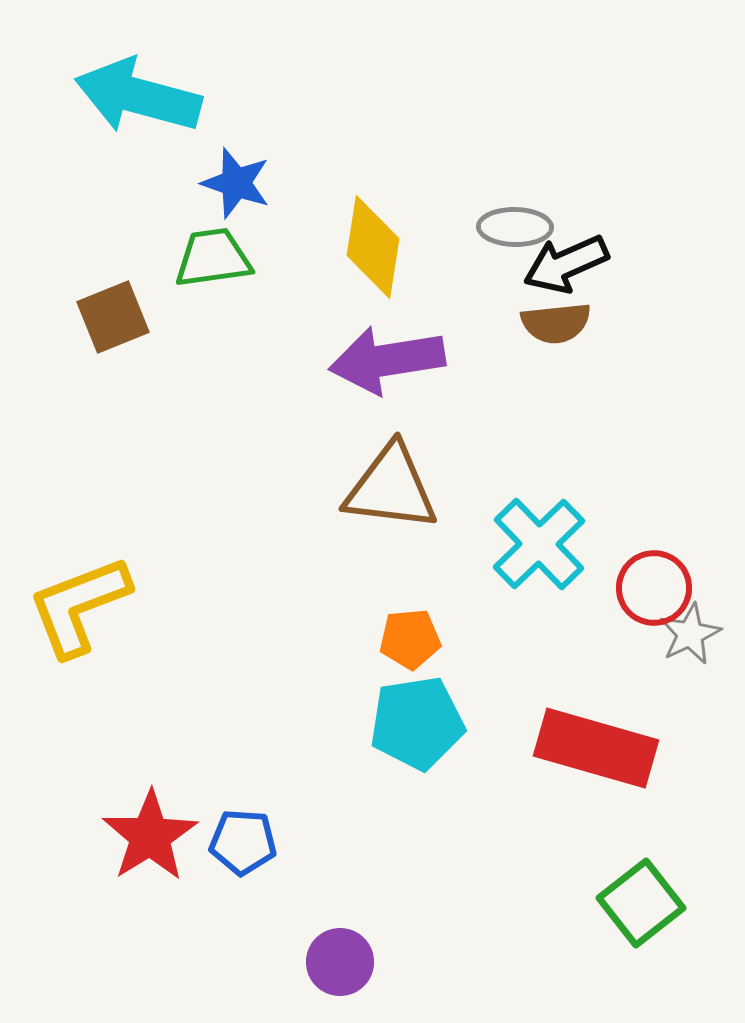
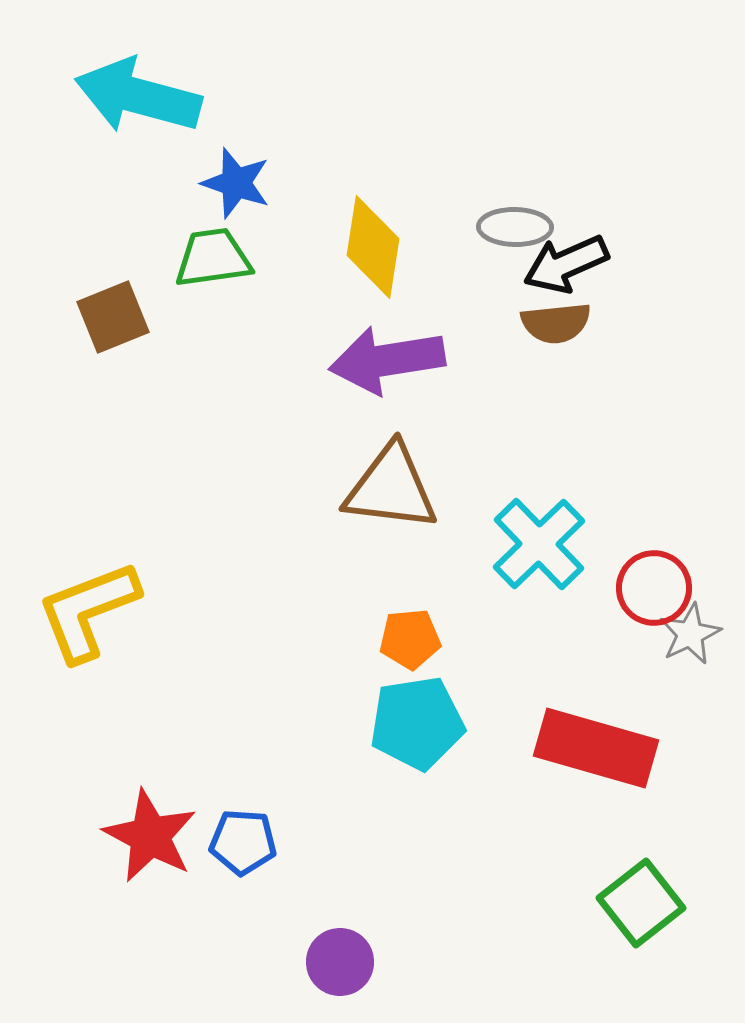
yellow L-shape: moved 9 px right, 5 px down
red star: rotated 12 degrees counterclockwise
